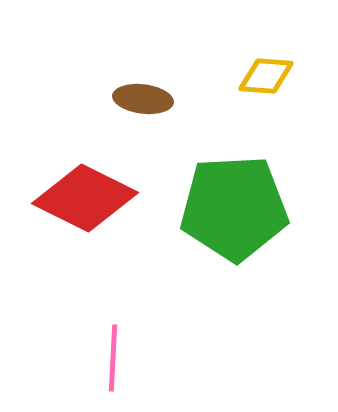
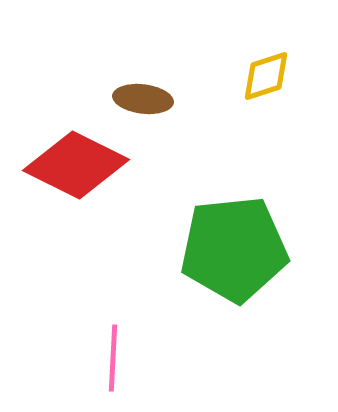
yellow diamond: rotated 22 degrees counterclockwise
red diamond: moved 9 px left, 33 px up
green pentagon: moved 41 px down; rotated 3 degrees counterclockwise
